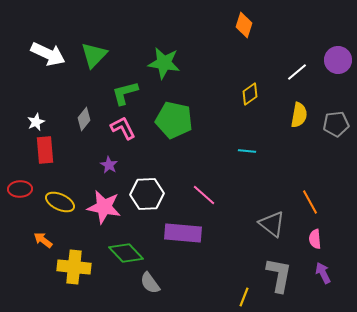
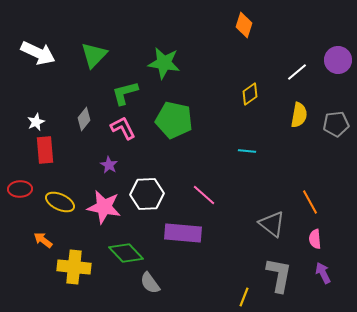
white arrow: moved 10 px left, 1 px up
